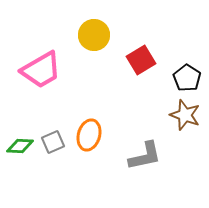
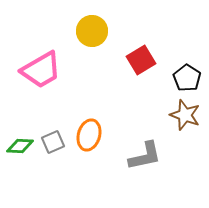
yellow circle: moved 2 px left, 4 px up
